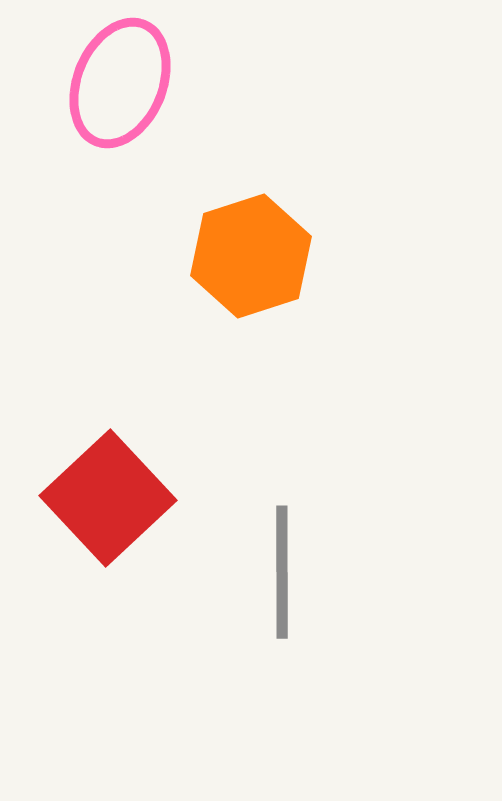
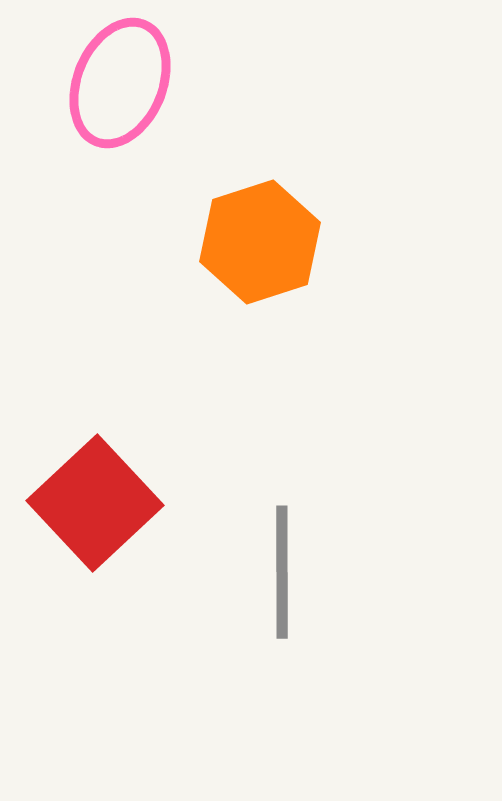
orange hexagon: moved 9 px right, 14 px up
red square: moved 13 px left, 5 px down
